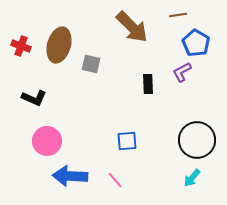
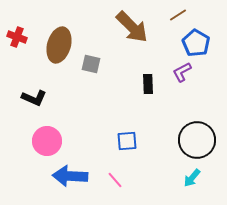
brown line: rotated 24 degrees counterclockwise
red cross: moved 4 px left, 9 px up
